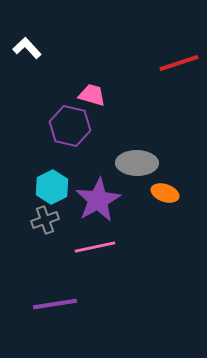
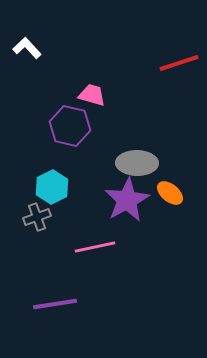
orange ellipse: moved 5 px right; rotated 20 degrees clockwise
purple star: moved 29 px right
gray cross: moved 8 px left, 3 px up
